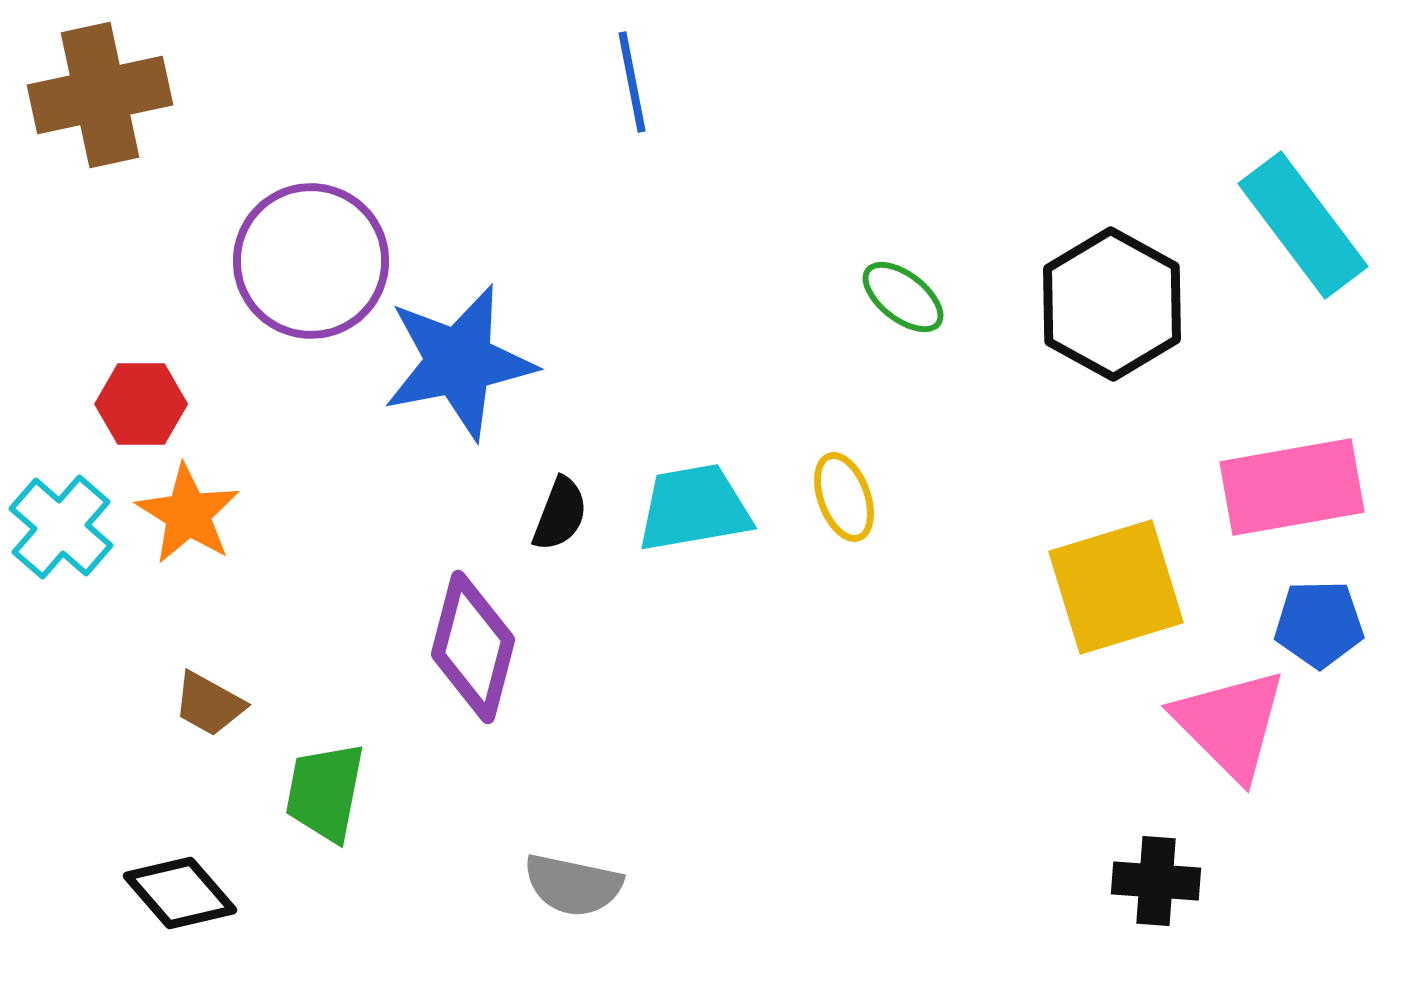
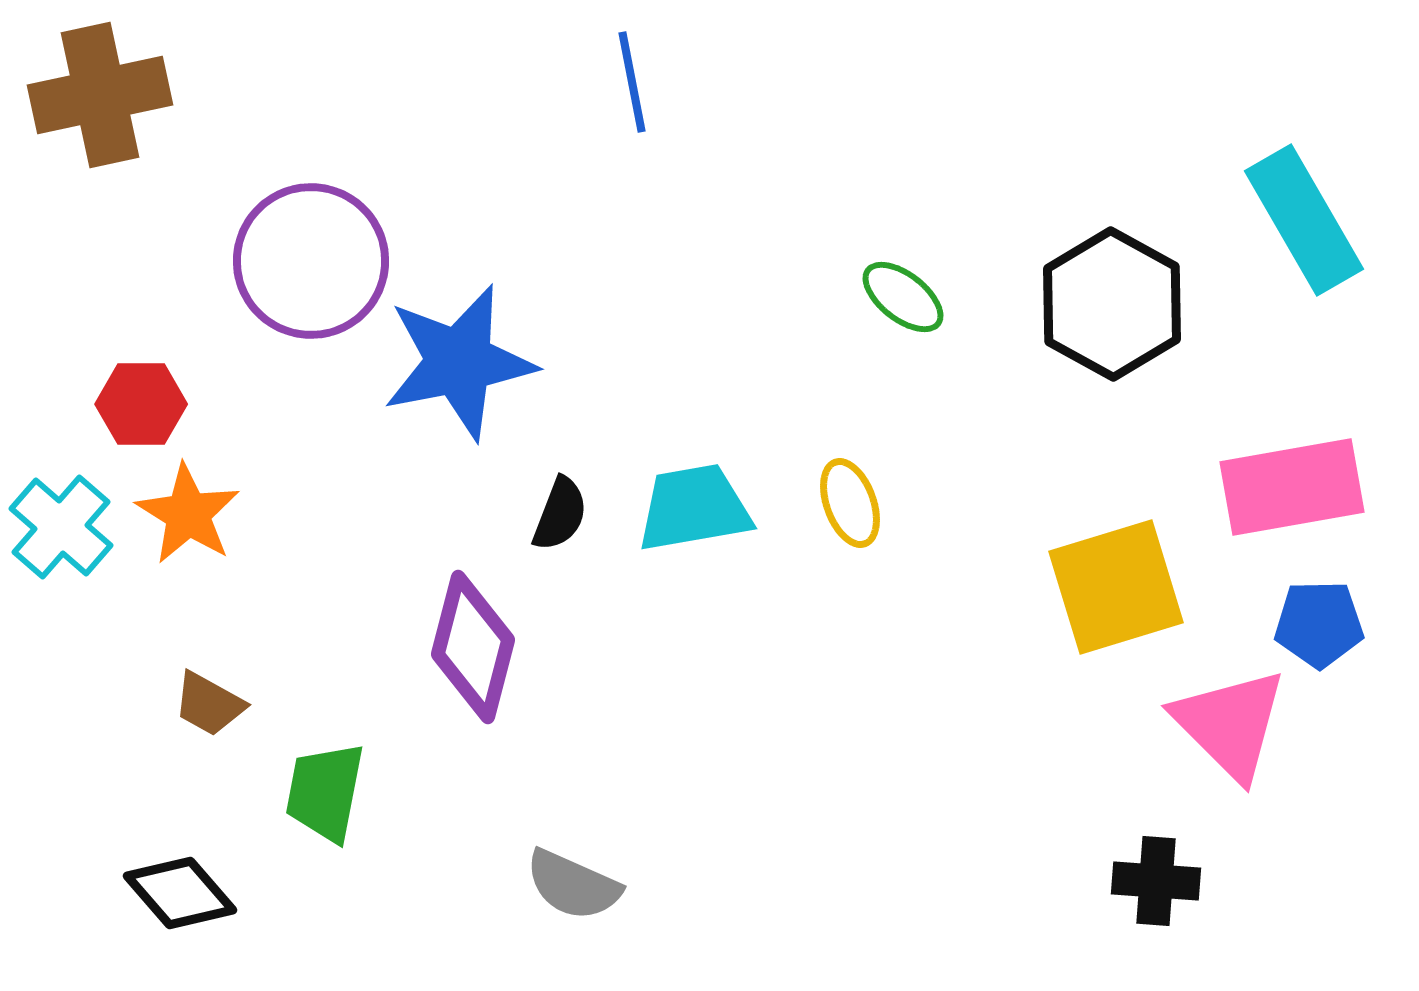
cyan rectangle: moved 1 px right, 5 px up; rotated 7 degrees clockwise
yellow ellipse: moved 6 px right, 6 px down
gray semicircle: rotated 12 degrees clockwise
